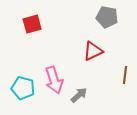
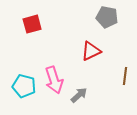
red triangle: moved 2 px left
brown line: moved 1 px down
cyan pentagon: moved 1 px right, 2 px up
